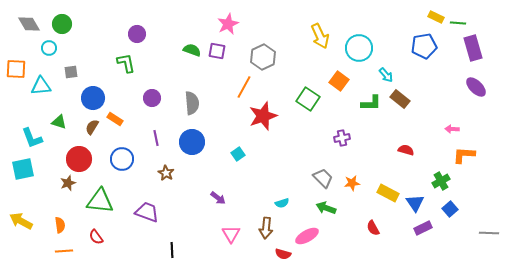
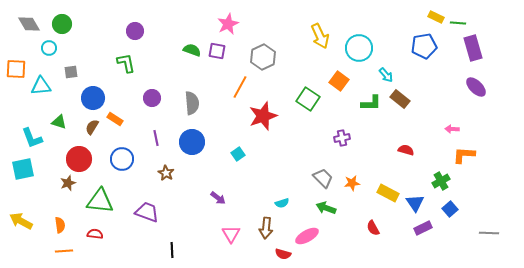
purple circle at (137, 34): moved 2 px left, 3 px up
orange line at (244, 87): moved 4 px left
red semicircle at (96, 237): moved 1 px left, 3 px up; rotated 133 degrees clockwise
